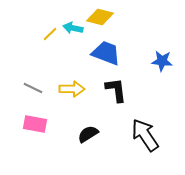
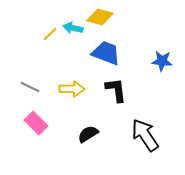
gray line: moved 3 px left, 1 px up
pink rectangle: moved 1 px right, 1 px up; rotated 35 degrees clockwise
